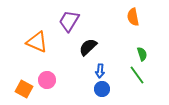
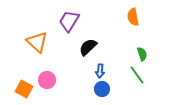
orange triangle: rotated 20 degrees clockwise
